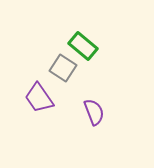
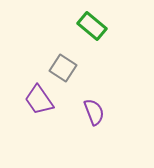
green rectangle: moved 9 px right, 20 px up
purple trapezoid: moved 2 px down
